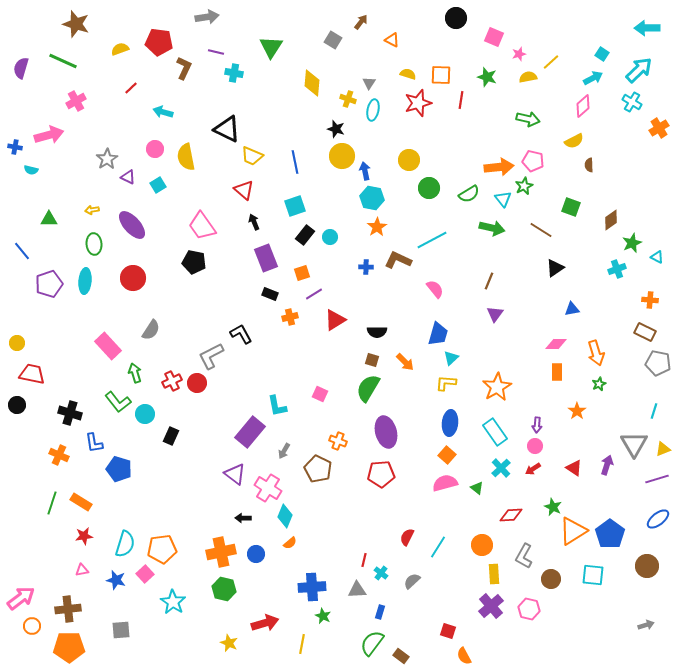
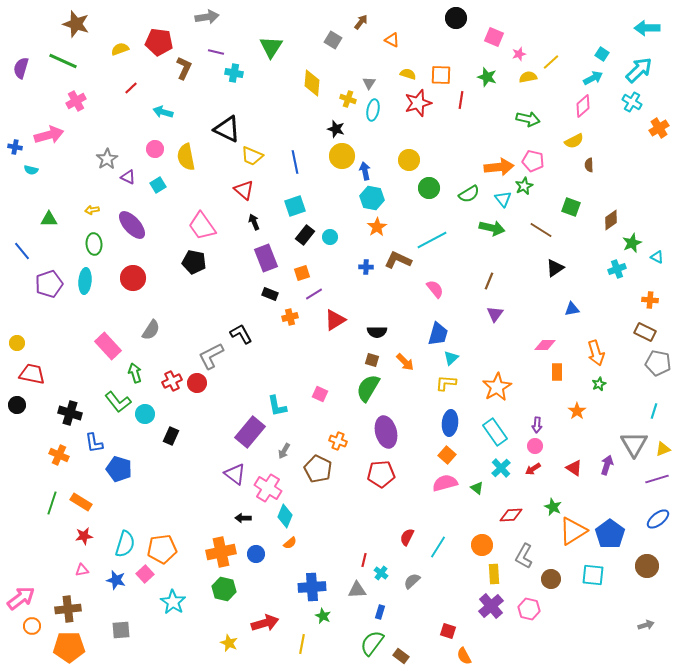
pink diamond at (556, 344): moved 11 px left, 1 px down
